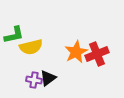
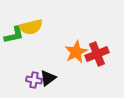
yellow semicircle: moved 20 px up
